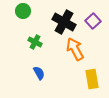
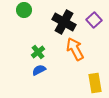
green circle: moved 1 px right, 1 px up
purple square: moved 1 px right, 1 px up
green cross: moved 3 px right, 10 px down; rotated 24 degrees clockwise
blue semicircle: moved 3 px up; rotated 88 degrees counterclockwise
yellow rectangle: moved 3 px right, 4 px down
